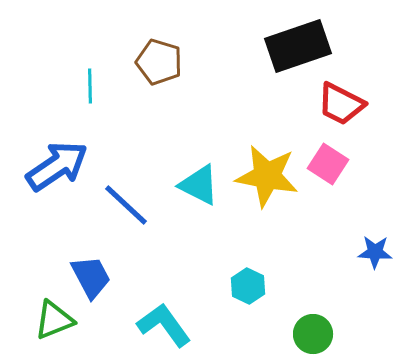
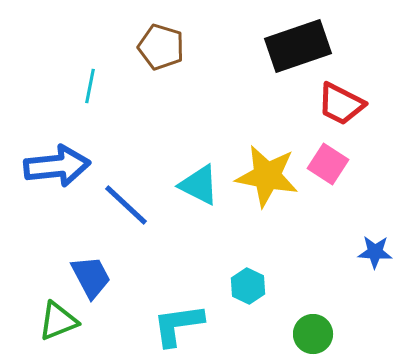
brown pentagon: moved 2 px right, 15 px up
cyan line: rotated 12 degrees clockwise
blue arrow: rotated 28 degrees clockwise
green triangle: moved 4 px right, 1 px down
cyan L-shape: moved 14 px right; rotated 62 degrees counterclockwise
